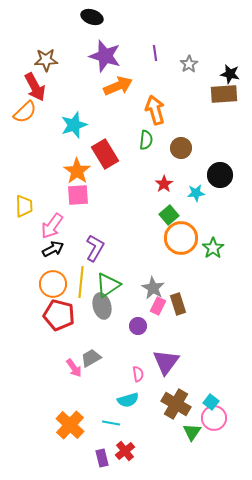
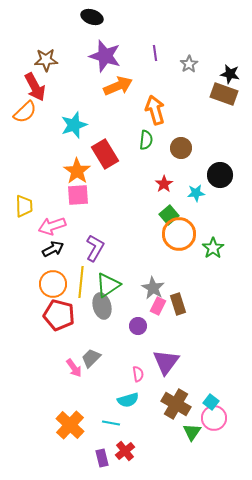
brown rectangle at (224, 94): rotated 24 degrees clockwise
pink arrow at (52, 226): rotated 36 degrees clockwise
orange circle at (181, 238): moved 2 px left, 4 px up
gray trapezoid at (91, 358): rotated 15 degrees counterclockwise
